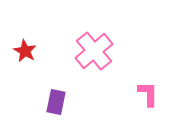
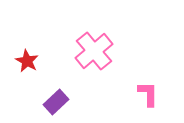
red star: moved 2 px right, 10 px down
purple rectangle: rotated 35 degrees clockwise
